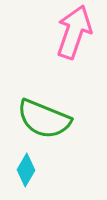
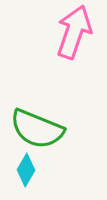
green semicircle: moved 7 px left, 10 px down
